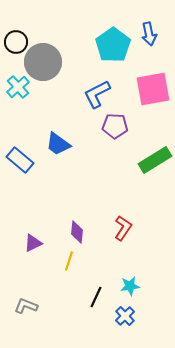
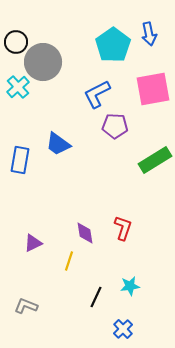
blue rectangle: rotated 60 degrees clockwise
red L-shape: rotated 15 degrees counterclockwise
purple diamond: moved 8 px right, 1 px down; rotated 15 degrees counterclockwise
blue cross: moved 2 px left, 13 px down
